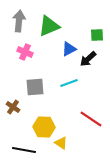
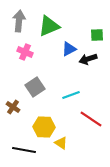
black arrow: rotated 24 degrees clockwise
cyan line: moved 2 px right, 12 px down
gray square: rotated 30 degrees counterclockwise
